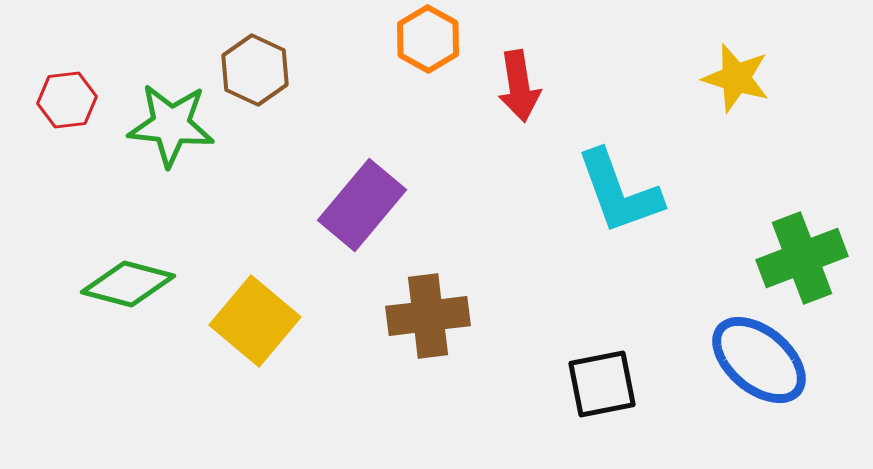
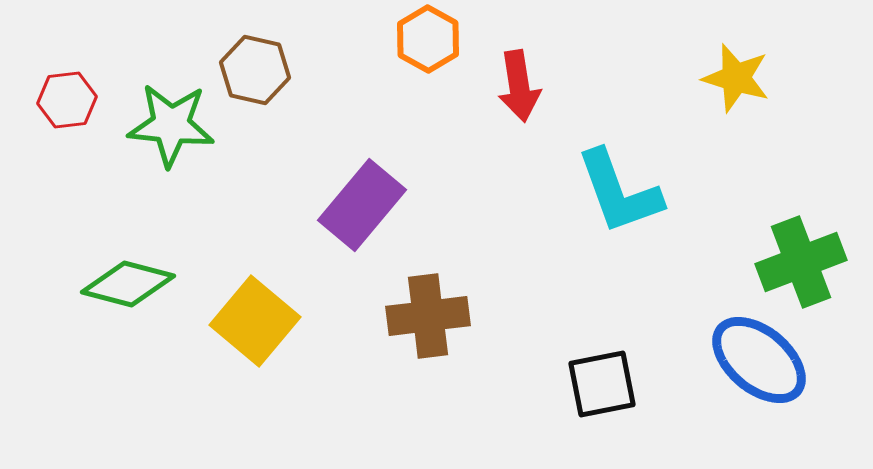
brown hexagon: rotated 12 degrees counterclockwise
green cross: moved 1 px left, 4 px down
